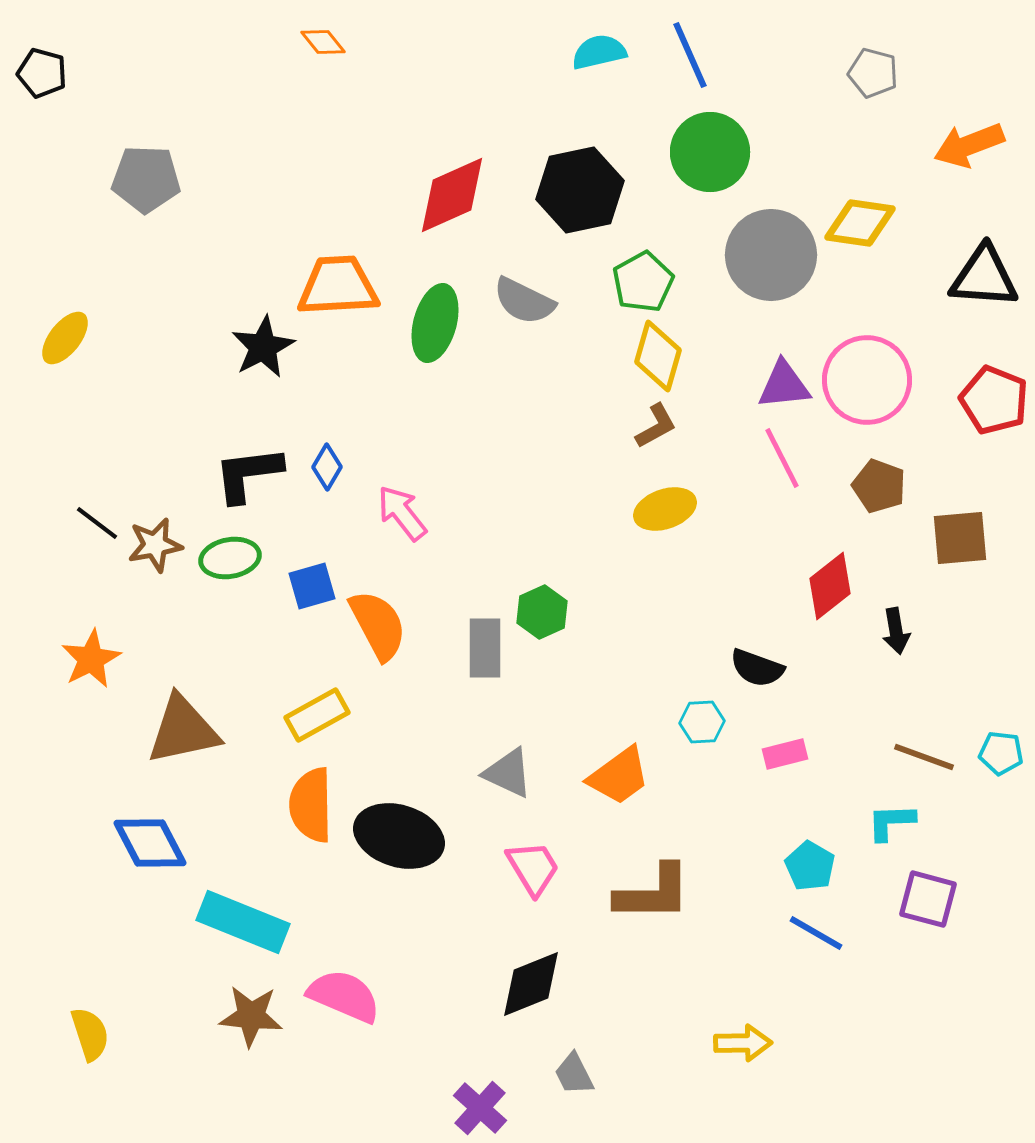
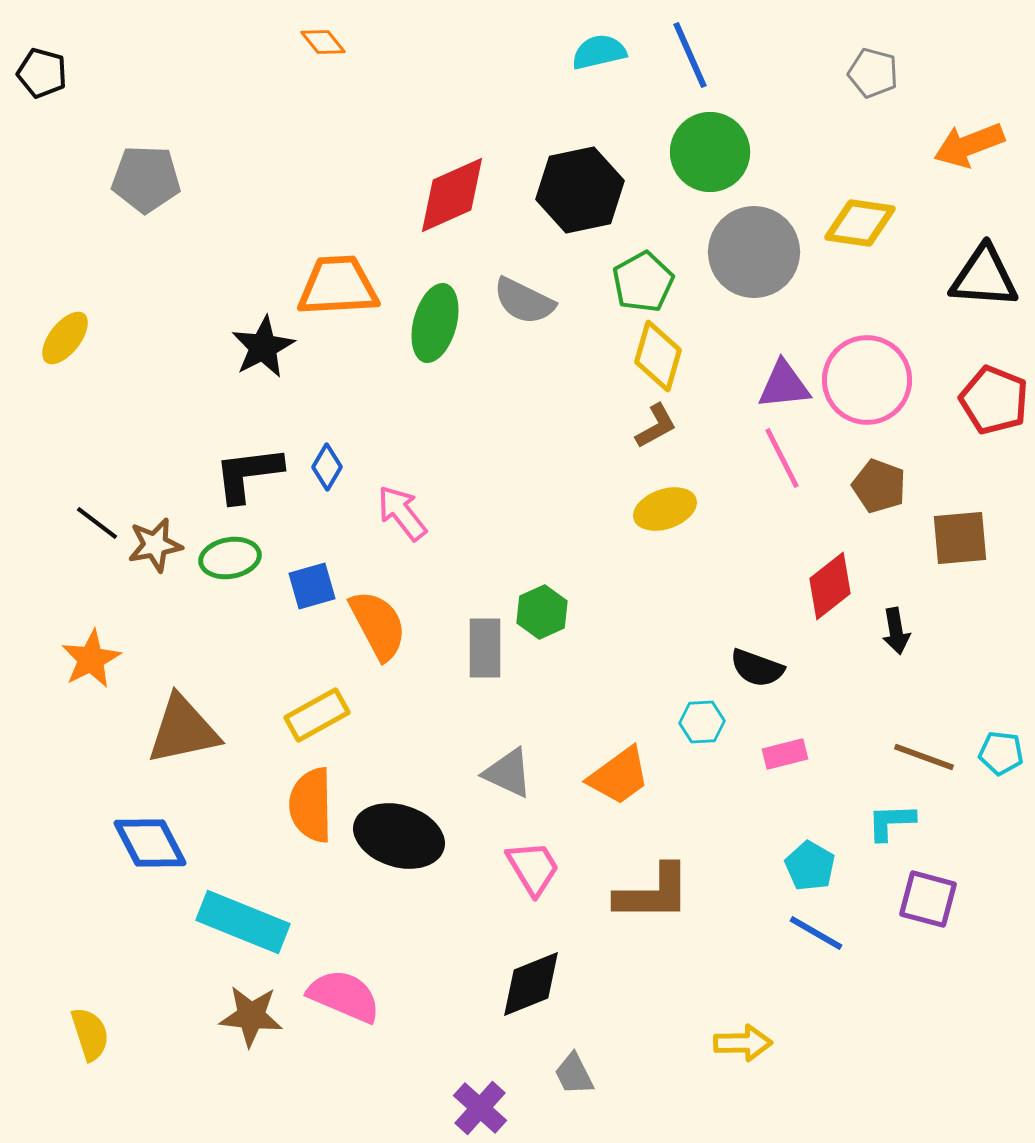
gray circle at (771, 255): moved 17 px left, 3 px up
